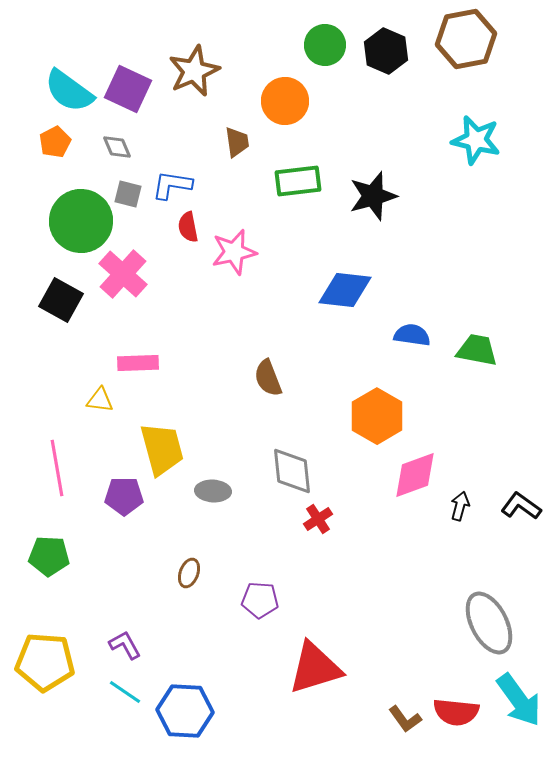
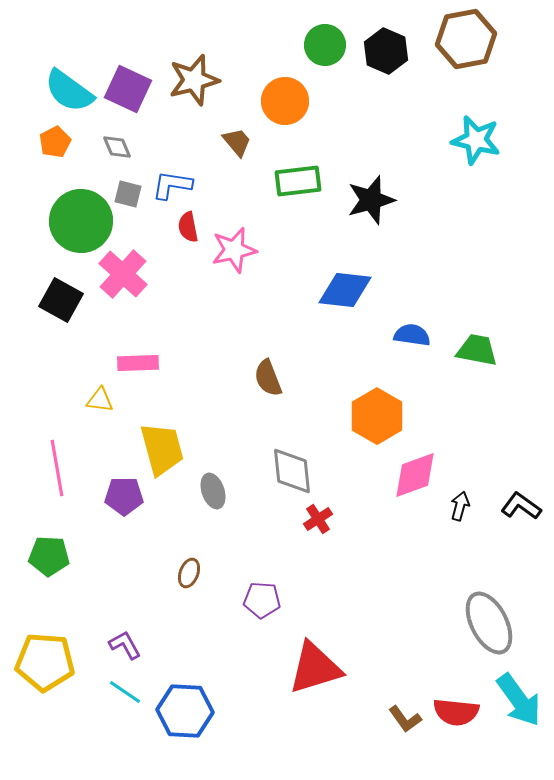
brown star at (194, 71): moved 9 px down; rotated 9 degrees clockwise
brown trapezoid at (237, 142): rotated 32 degrees counterclockwise
black star at (373, 196): moved 2 px left, 4 px down
pink star at (234, 252): moved 2 px up
gray ellipse at (213, 491): rotated 68 degrees clockwise
purple pentagon at (260, 600): moved 2 px right
